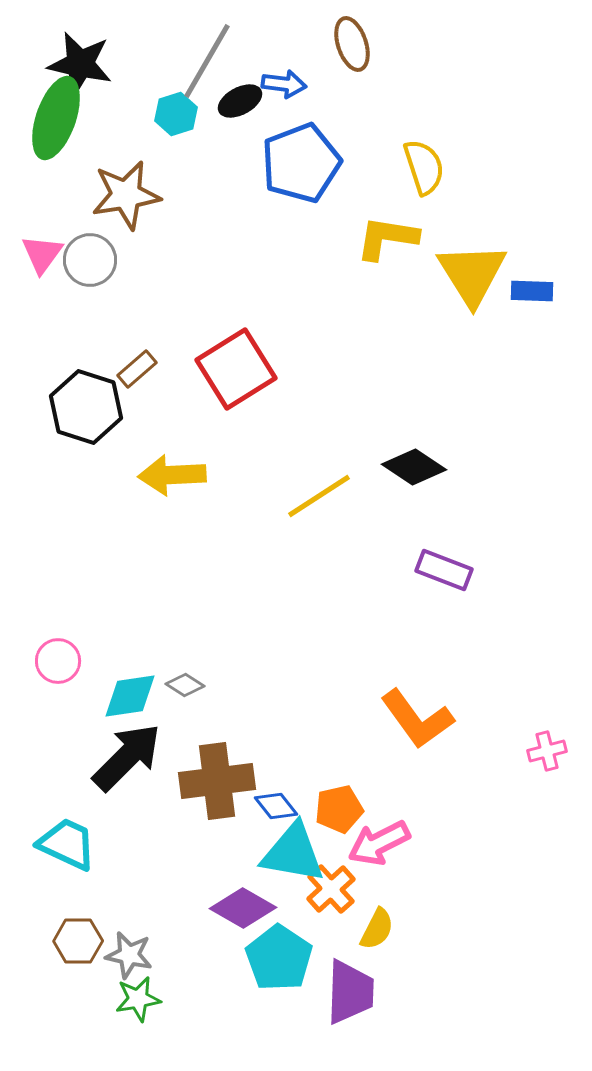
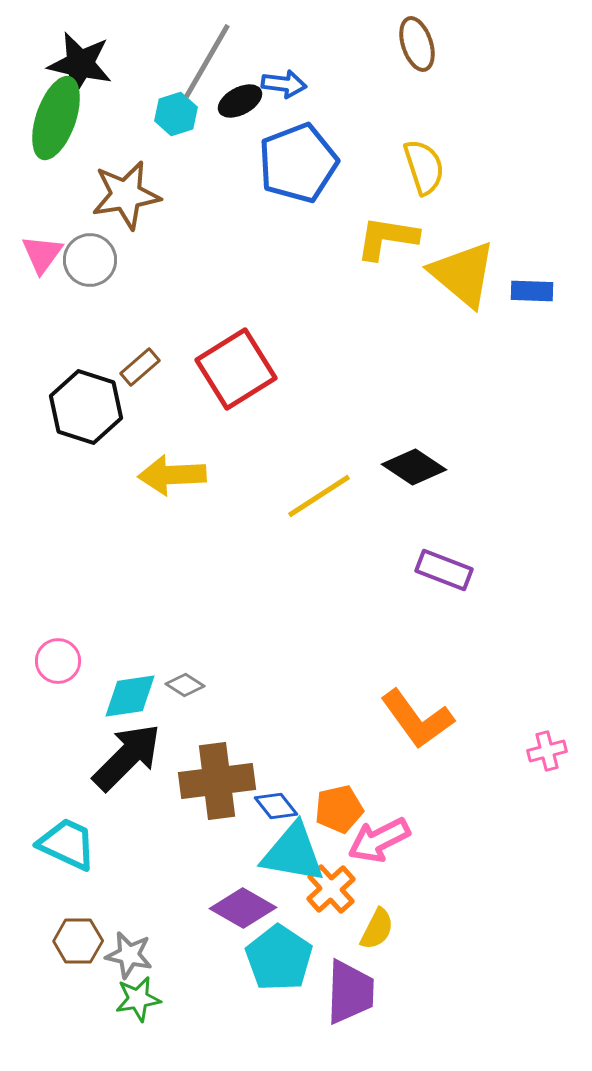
brown ellipse at (352, 44): moved 65 px right
blue pentagon at (301, 163): moved 3 px left
yellow triangle at (472, 274): moved 9 px left; rotated 18 degrees counterclockwise
brown rectangle at (137, 369): moved 3 px right, 2 px up
pink arrow at (379, 843): moved 3 px up
